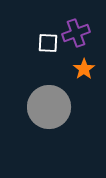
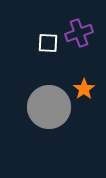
purple cross: moved 3 px right
orange star: moved 20 px down
